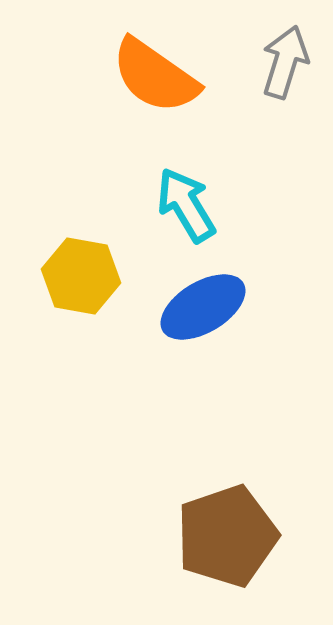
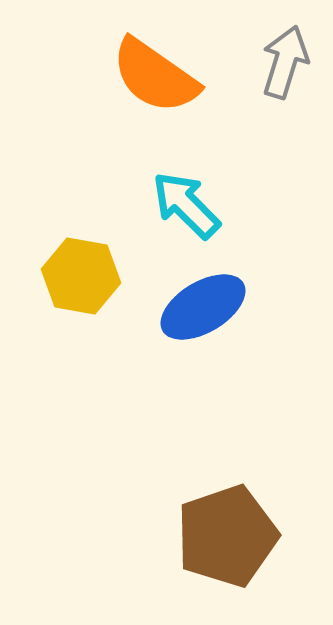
cyan arrow: rotated 14 degrees counterclockwise
